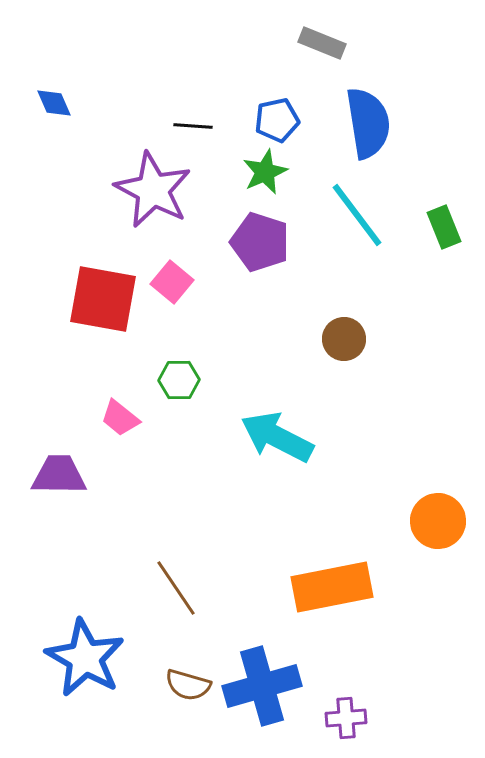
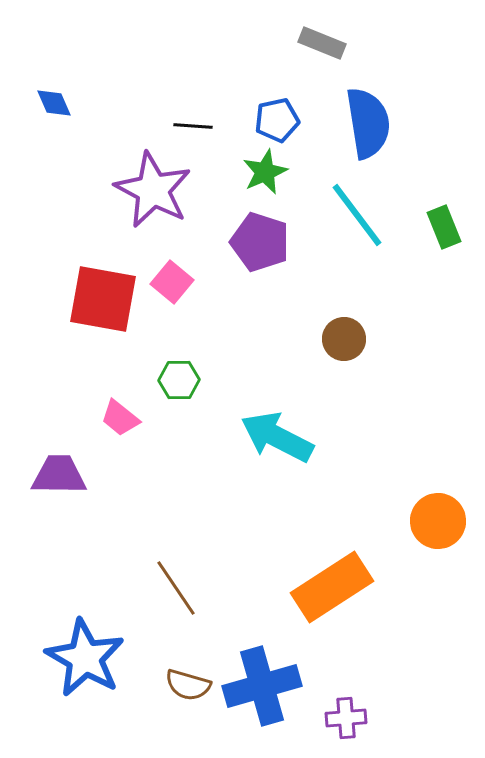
orange rectangle: rotated 22 degrees counterclockwise
